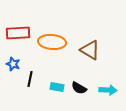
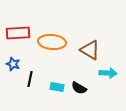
cyan arrow: moved 17 px up
